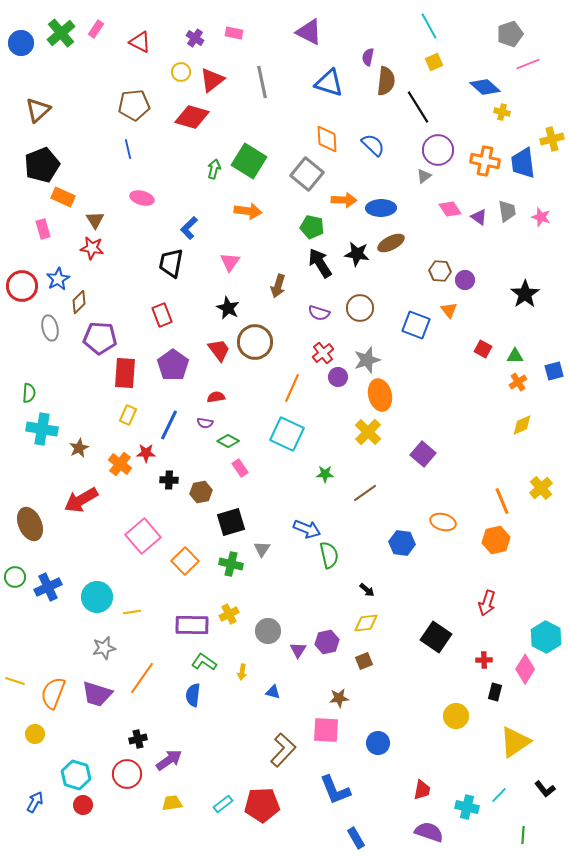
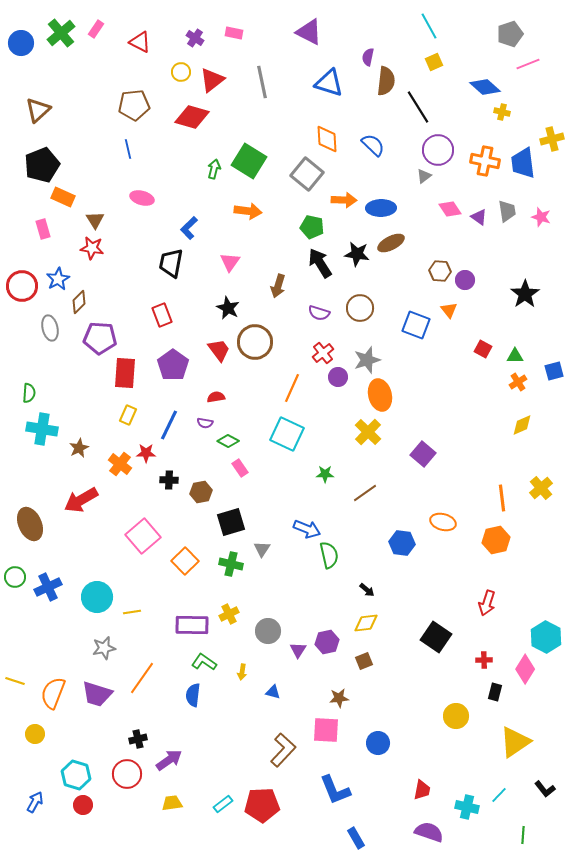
orange line at (502, 501): moved 3 px up; rotated 16 degrees clockwise
